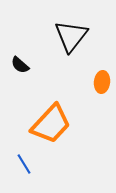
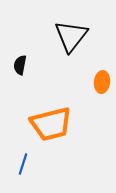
black semicircle: rotated 60 degrees clockwise
orange trapezoid: rotated 33 degrees clockwise
blue line: moved 1 px left; rotated 50 degrees clockwise
